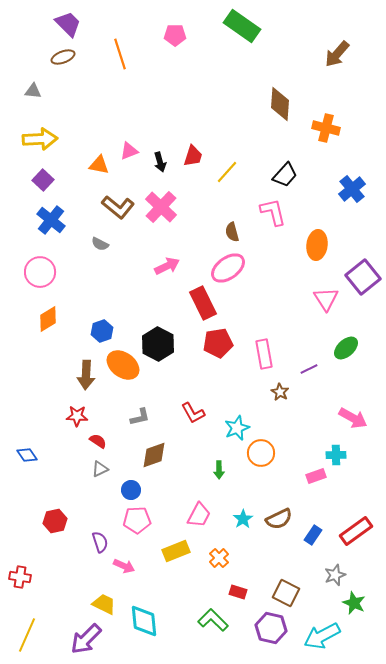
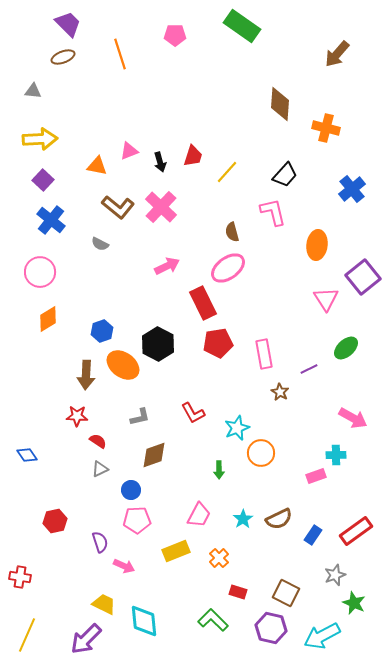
orange triangle at (99, 165): moved 2 px left, 1 px down
